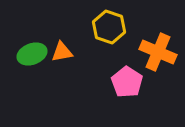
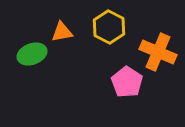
yellow hexagon: rotated 8 degrees clockwise
orange triangle: moved 20 px up
